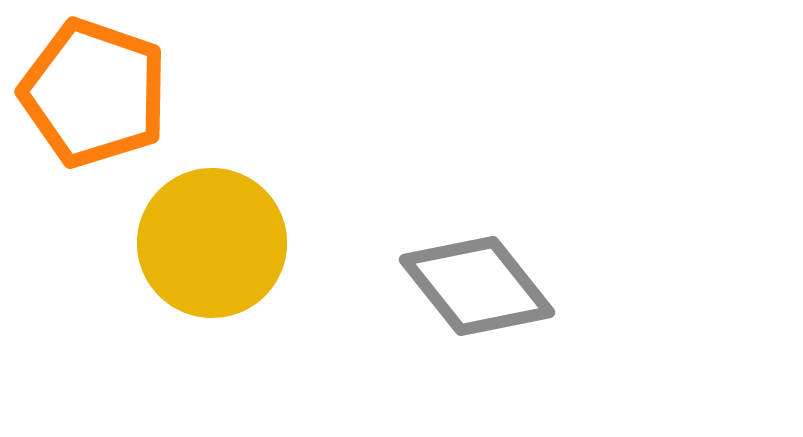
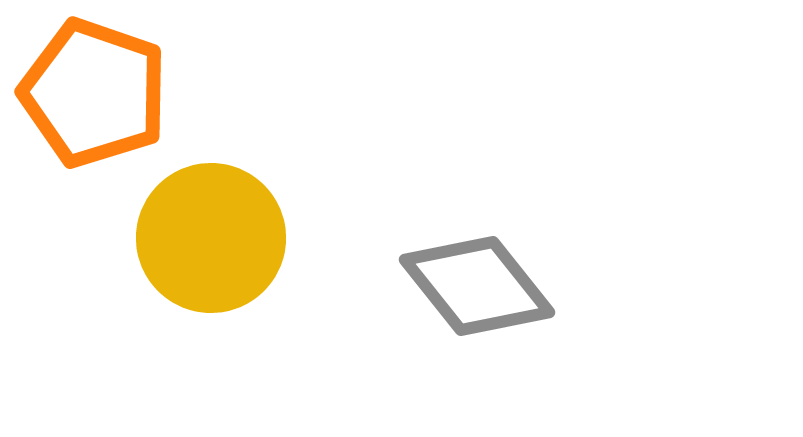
yellow circle: moved 1 px left, 5 px up
